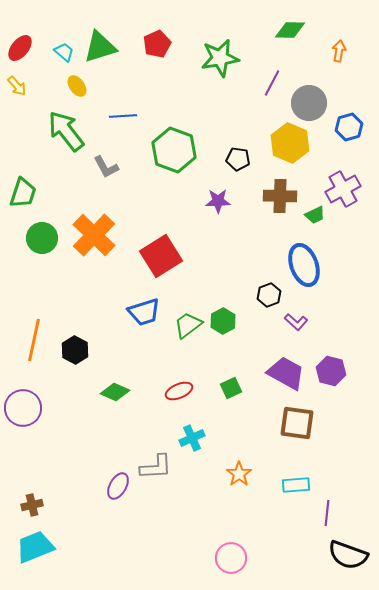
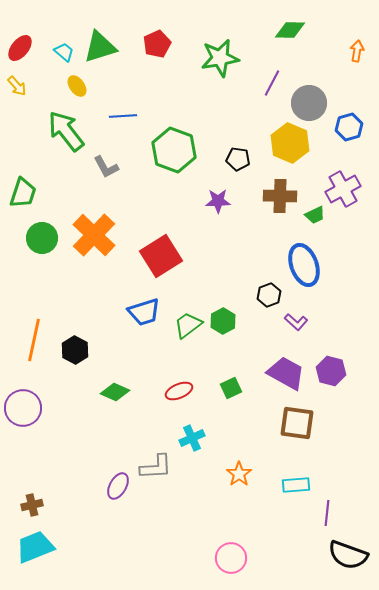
orange arrow at (339, 51): moved 18 px right
